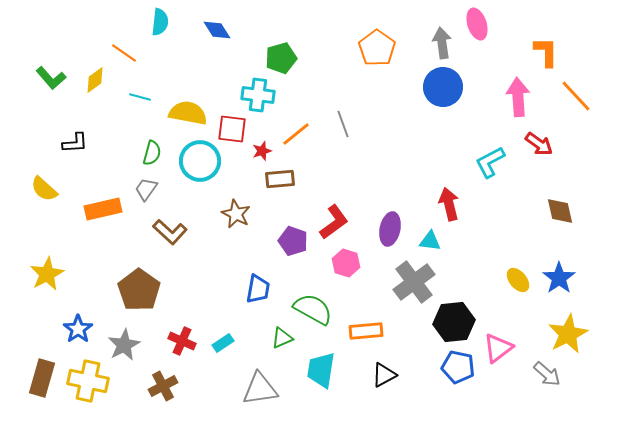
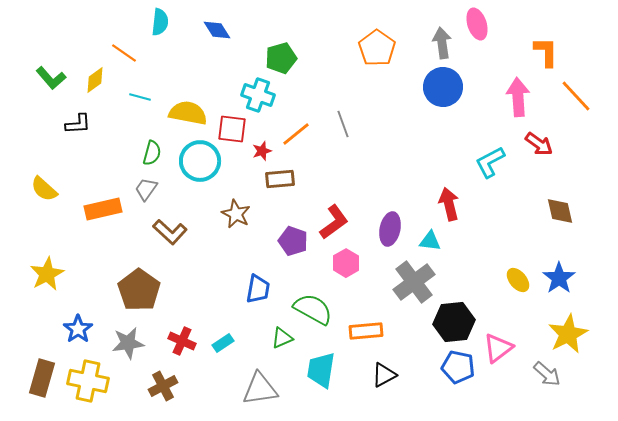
cyan cross at (258, 95): rotated 12 degrees clockwise
black L-shape at (75, 143): moved 3 px right, 19 px up
pink hexagon at (346, 263): rotated 12 degrees clockwise
gray star at (124, 345): moved 4 px right, 2 px up; rotated 20 degrees clockwise
